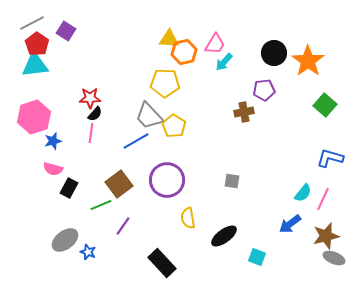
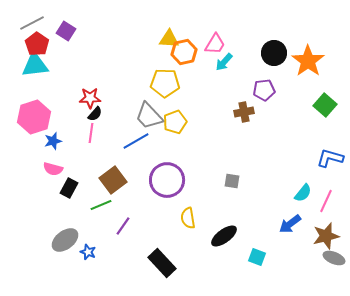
yellow pentagon at (174, 126): moved 1 px right, 4 px up; rotated 20 degrees clockwise
brown square at (119, 184): moved 6 px left, 4 px up
pink line at (323, 199): moved 3 px right, 2 px down
